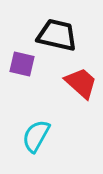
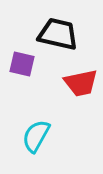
black trapezoid: moved 1 px right, 1 px up
red trapezoid: rotated 126 degrees clockwise
